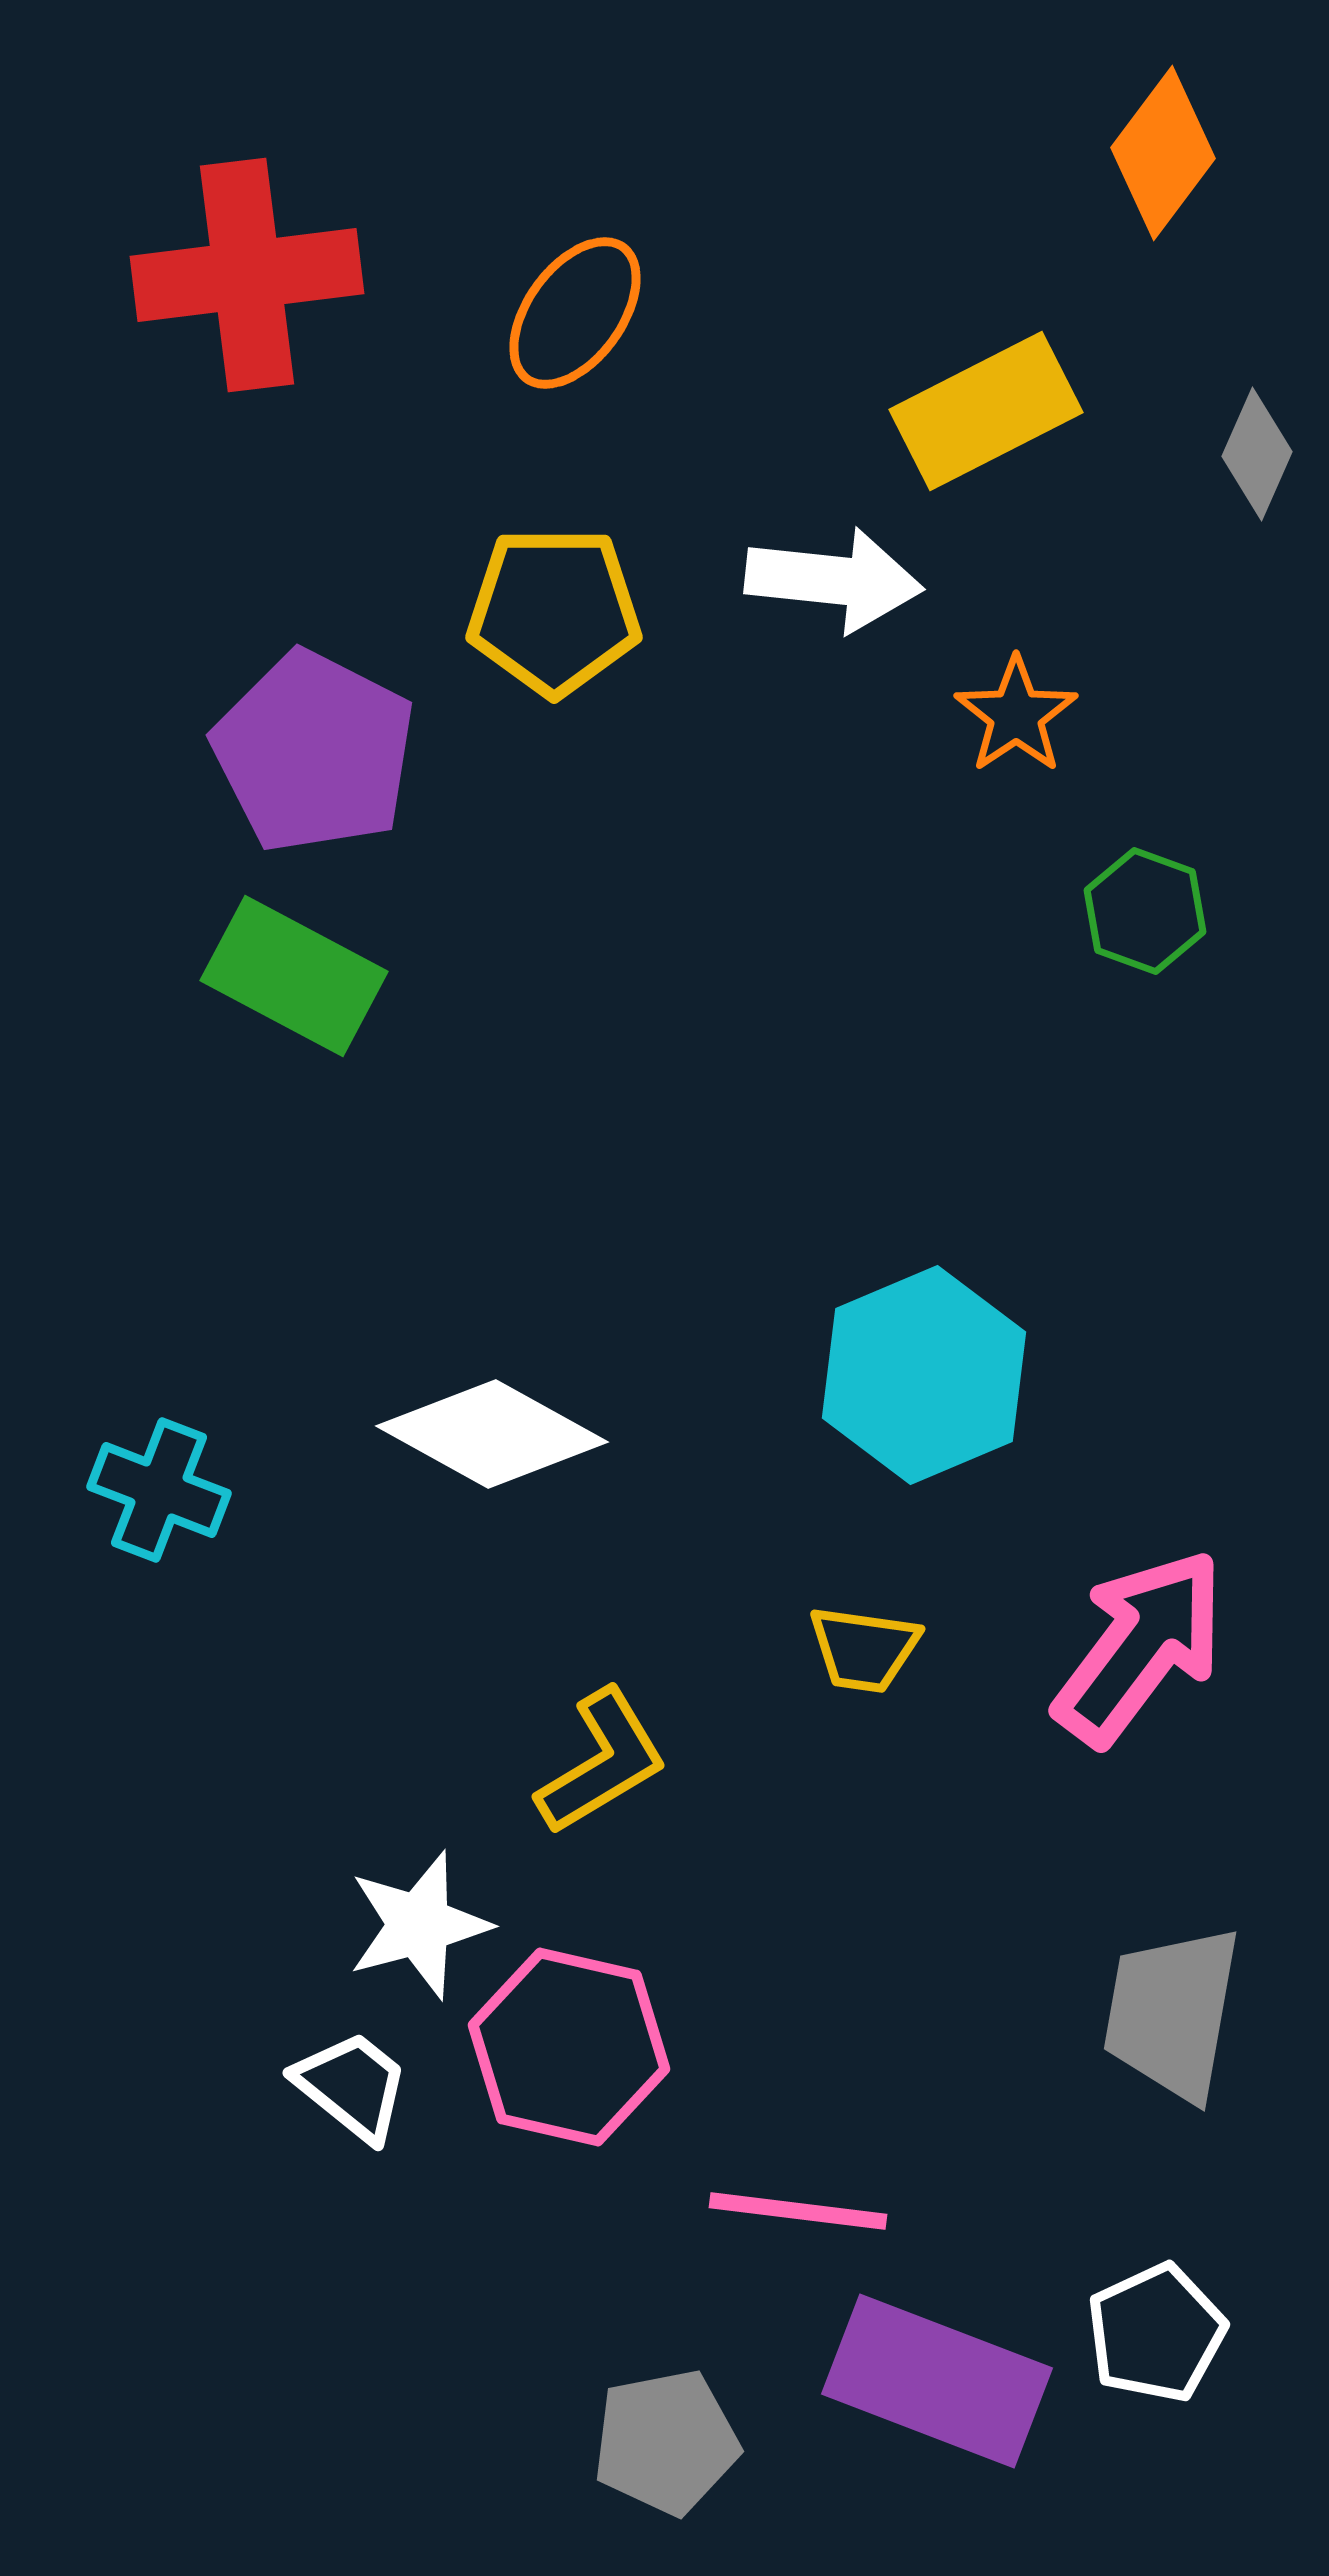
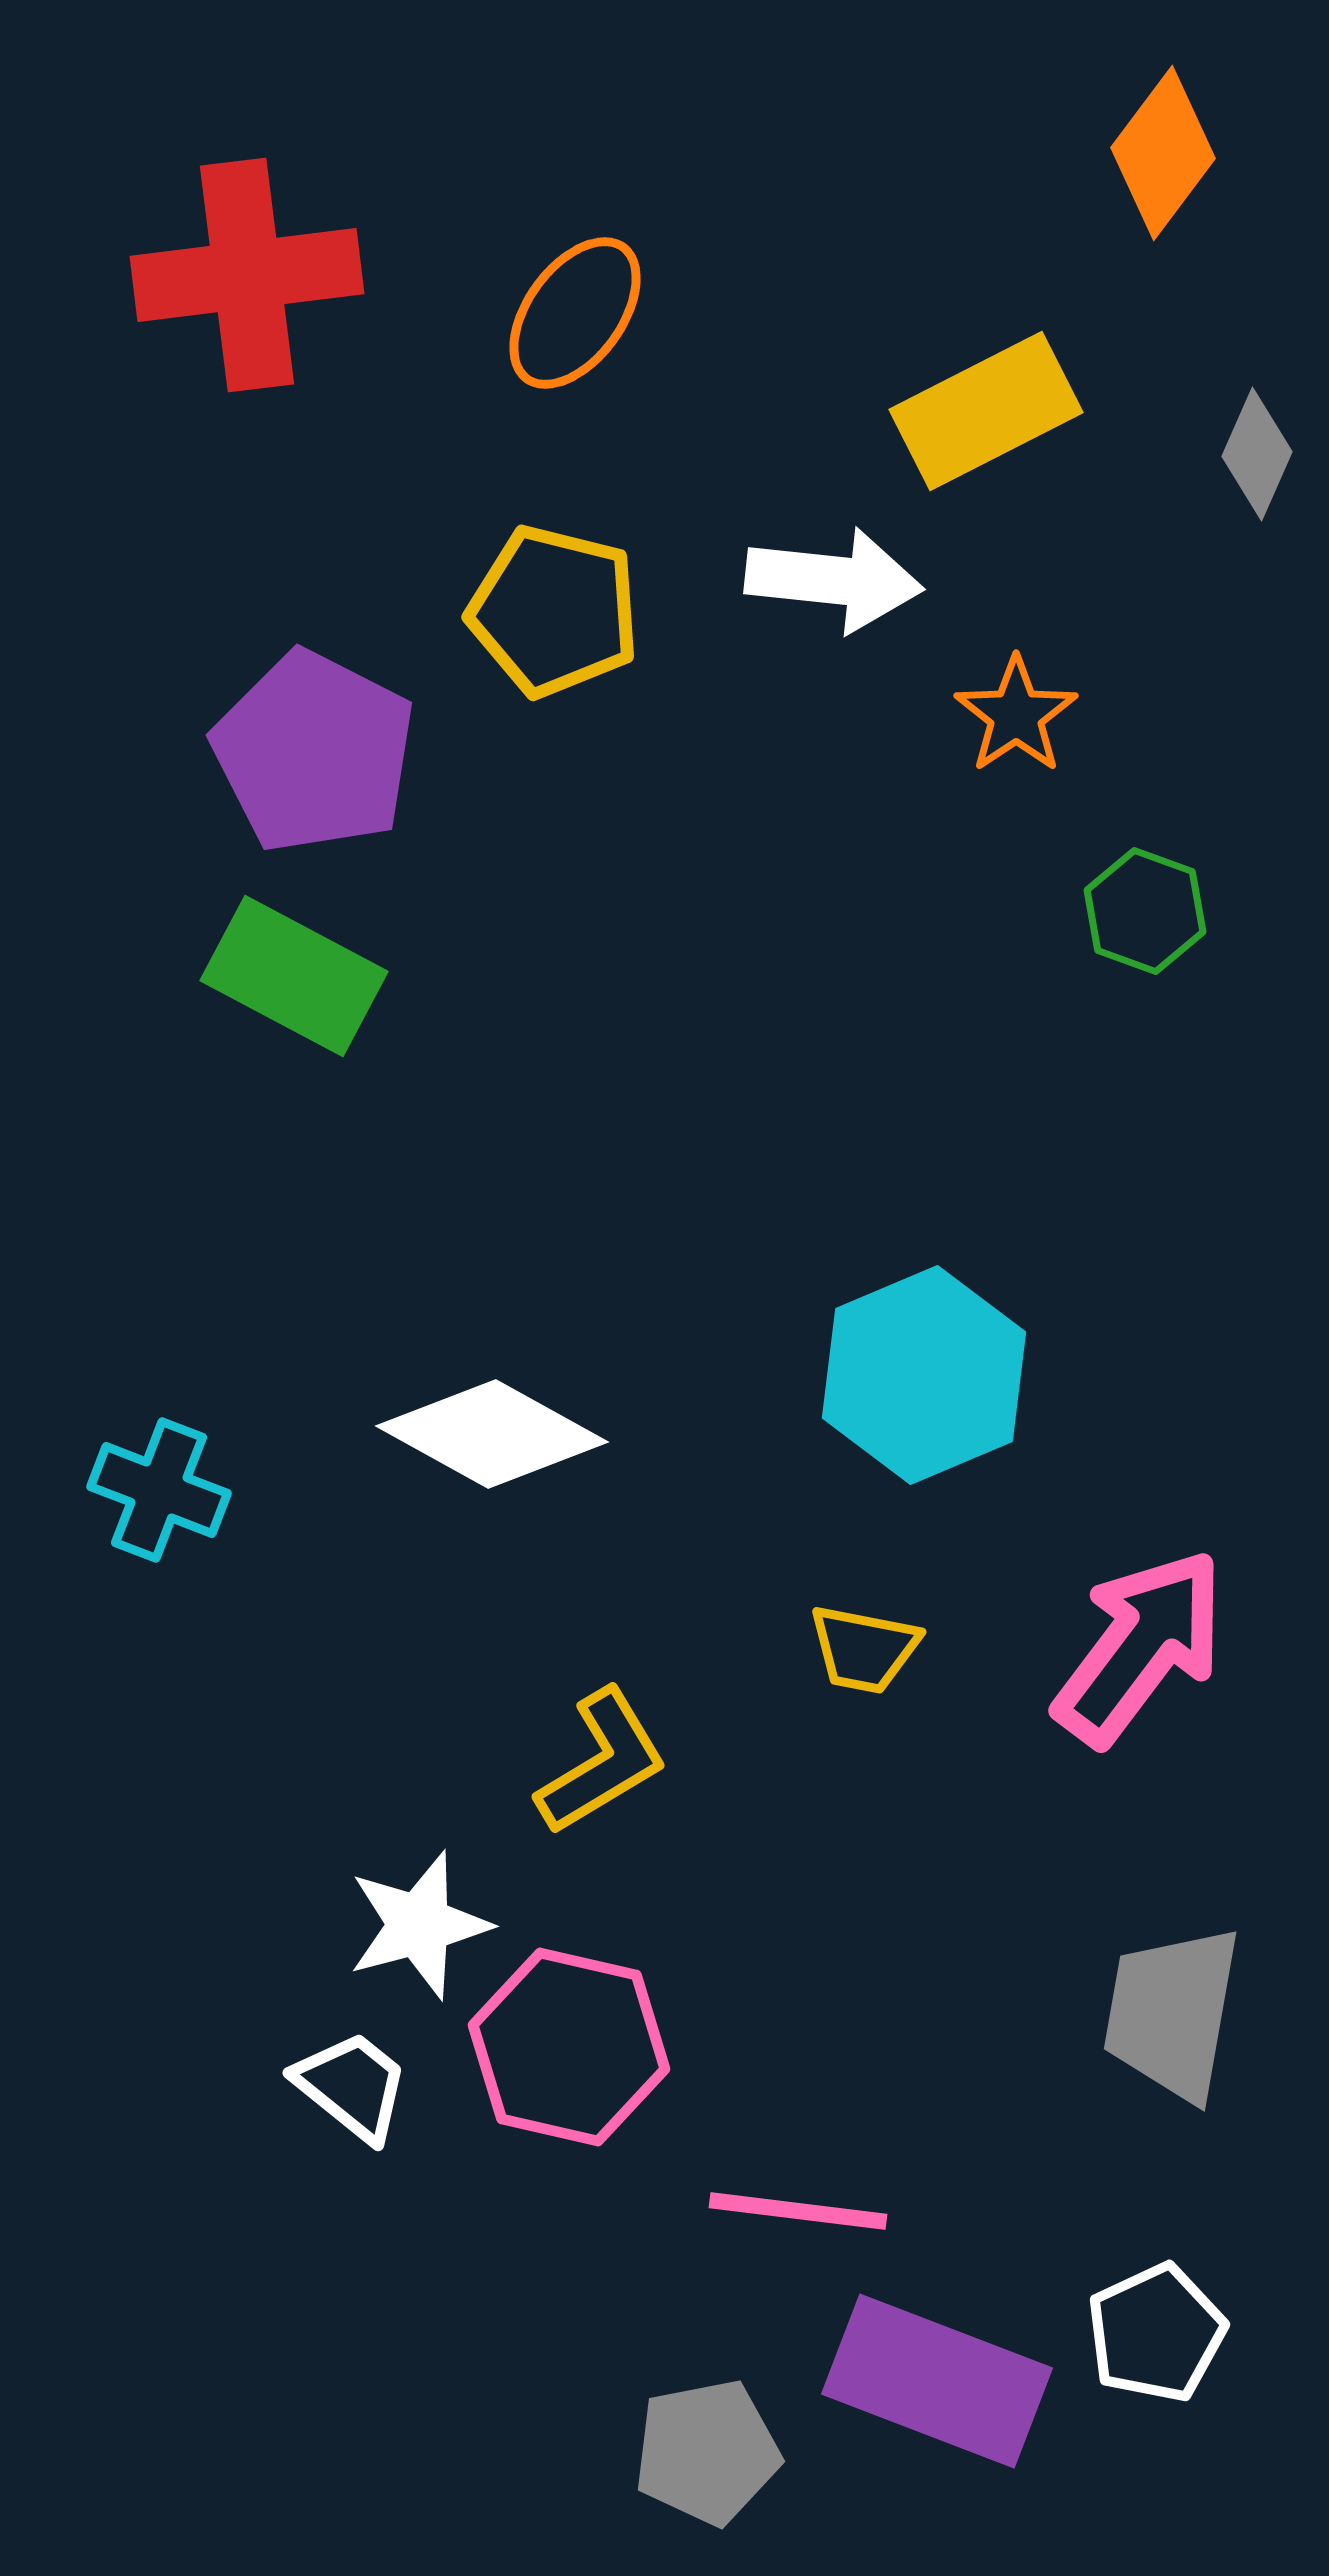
yellow pentagon: rotated 14 degrees clockwise
yellow trapezoid: rotated 3 degrees clockwise
gray pentagon: moved 41 px right, 10 px down
